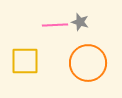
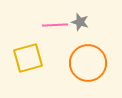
yellow square: moved 3 px right, 3 px up; rotated 16 degrees counterclockwise
